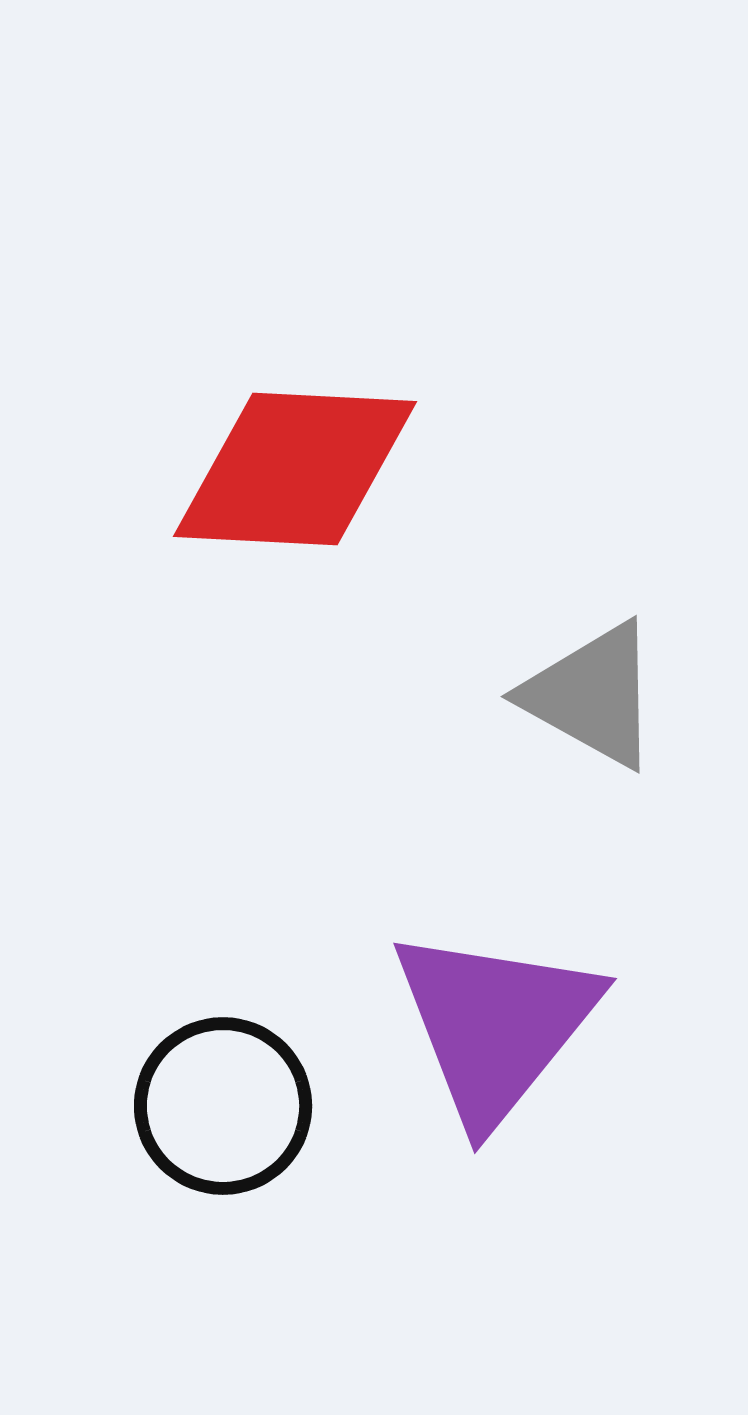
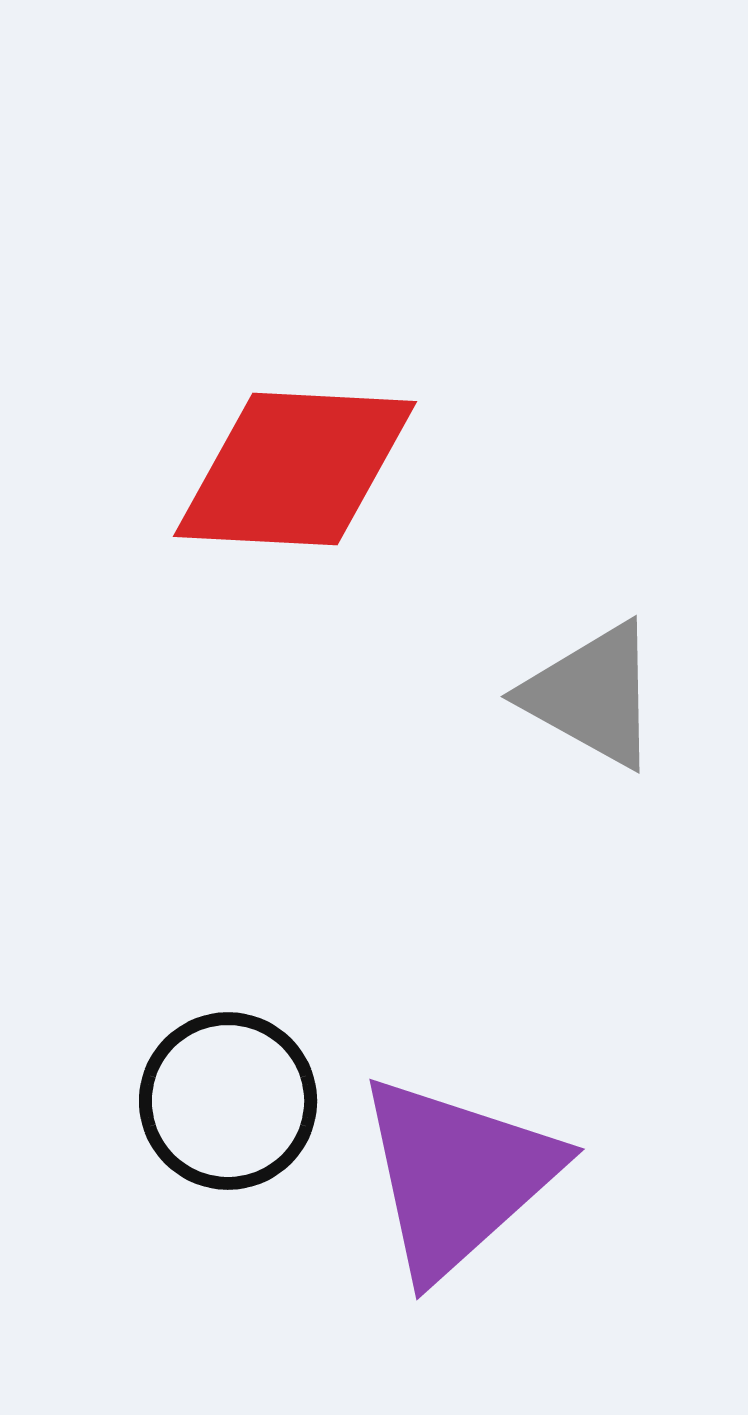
purple triangle: moved 38 px left, 151 px down; rotated 9 degrees clockwise
black circle: moved 5 px right, 5 px up
